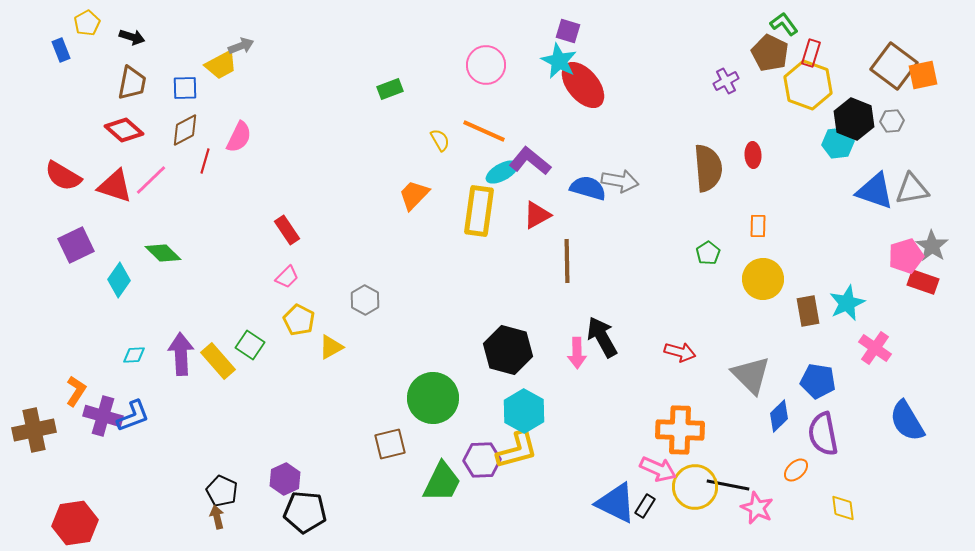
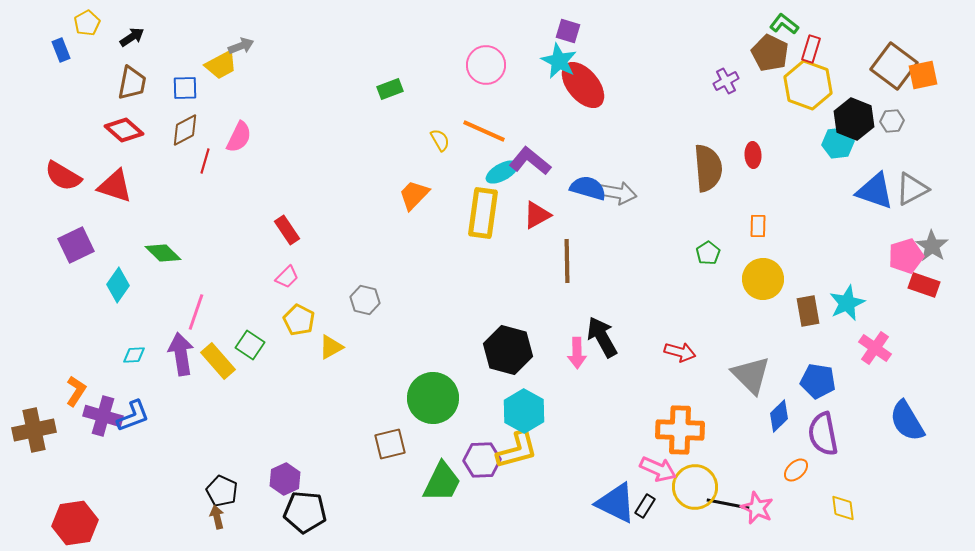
green L-shape at (784, 24): rotated 16 degrees counterclockwise
black arrow at (132, 37): rotated 50 degrees counterclockwise
red rectangle at (811, 53): moved 4 px up
pink line at (151, 180): moved 45 px right, 132 px down; rotated 27 degrees counterclockwise
gray arrow at (620, 181): moved 2 px left, 12 px down
gray triangle at (912, 189): rotated 18 degrees counterclockwise
yellow rectangle at (479, 211): moved 4 px right, 2 px down
cyan diamond at (119, 280): moved 1 px left, 5 px down
red rectangle at (923, 282): moved 1 px right, 3 px down
gray hexagon at (365, 300): rotated 16 degrees counterclockwise
purple arrow at (181, 354): rotated 6 degrees counterclockwise
black line at (728, 485): moved 19 px down
